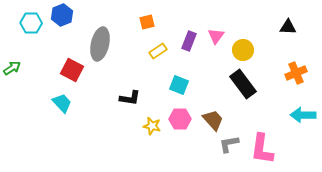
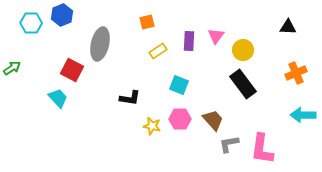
purple rectangle: rotated 18 degrees counterclockwise
cyan trapezoid: moved 4 px left, 5 px up
